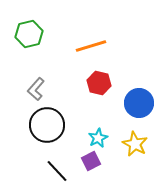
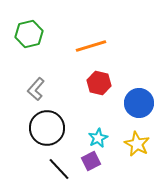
black circle: moved 3 px down
yellow star: moved 2 px right
black line: moved 2 px right, 2 px up
